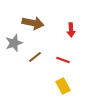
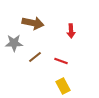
red arrow: moved 1 px down
gray star: rotated 18 degrees clockwise
red line: moved 2 px left, 1 px down
